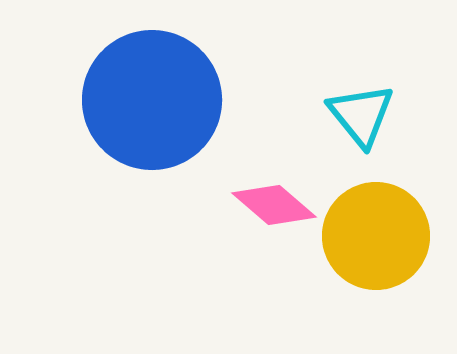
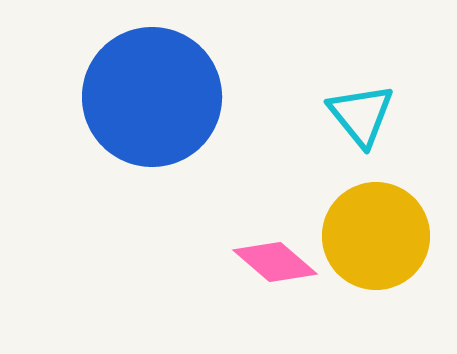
blue circle: moved 3 px up
pink diamond: moved 1 px right, 57 px down
